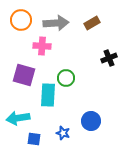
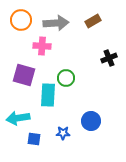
brown rectangle: moved 1 px right, 2 px up
blue star: rotated 16 degrees counterclockwise
